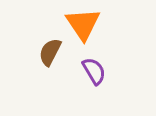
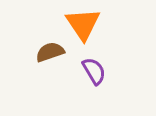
brown semicircle: rotated 44 degrees clockwise
